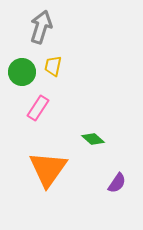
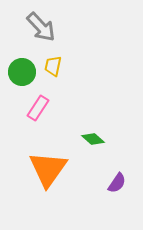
gray arrow: rotated 120 degrees clockwise
